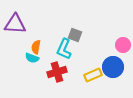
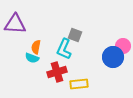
pink circle: moved 1 px down
blue circle: moved 10 px up
yellow rectangle: moved 14 px left, 9 px down; rotated 18 degrees clockwise
